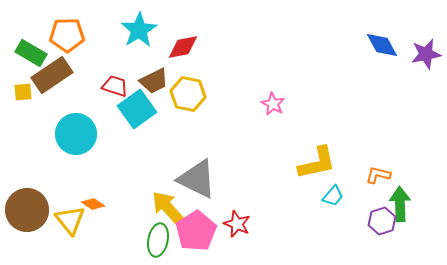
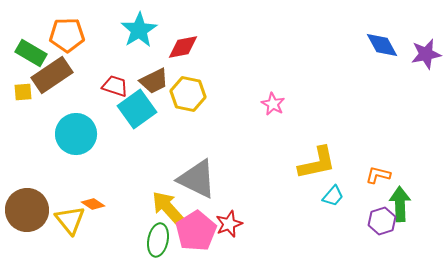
red star: moved 8 px left; rotated 28 degrees clockwise
